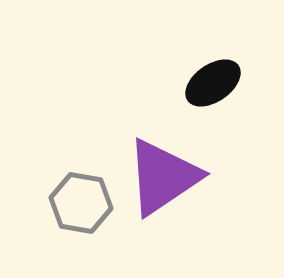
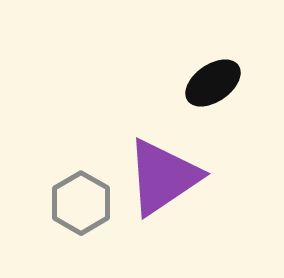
gray hexagon: rotated 20 degrees clockwise
